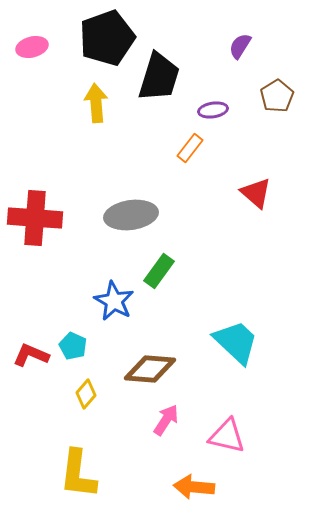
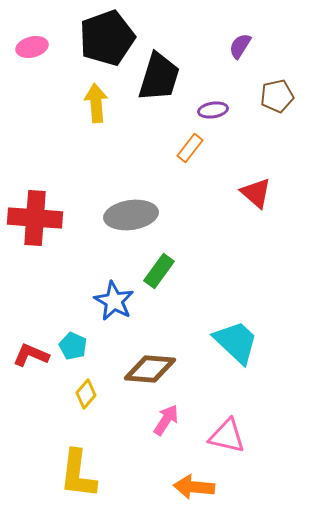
brown pentagon: rotated 20 degrees clockwise
